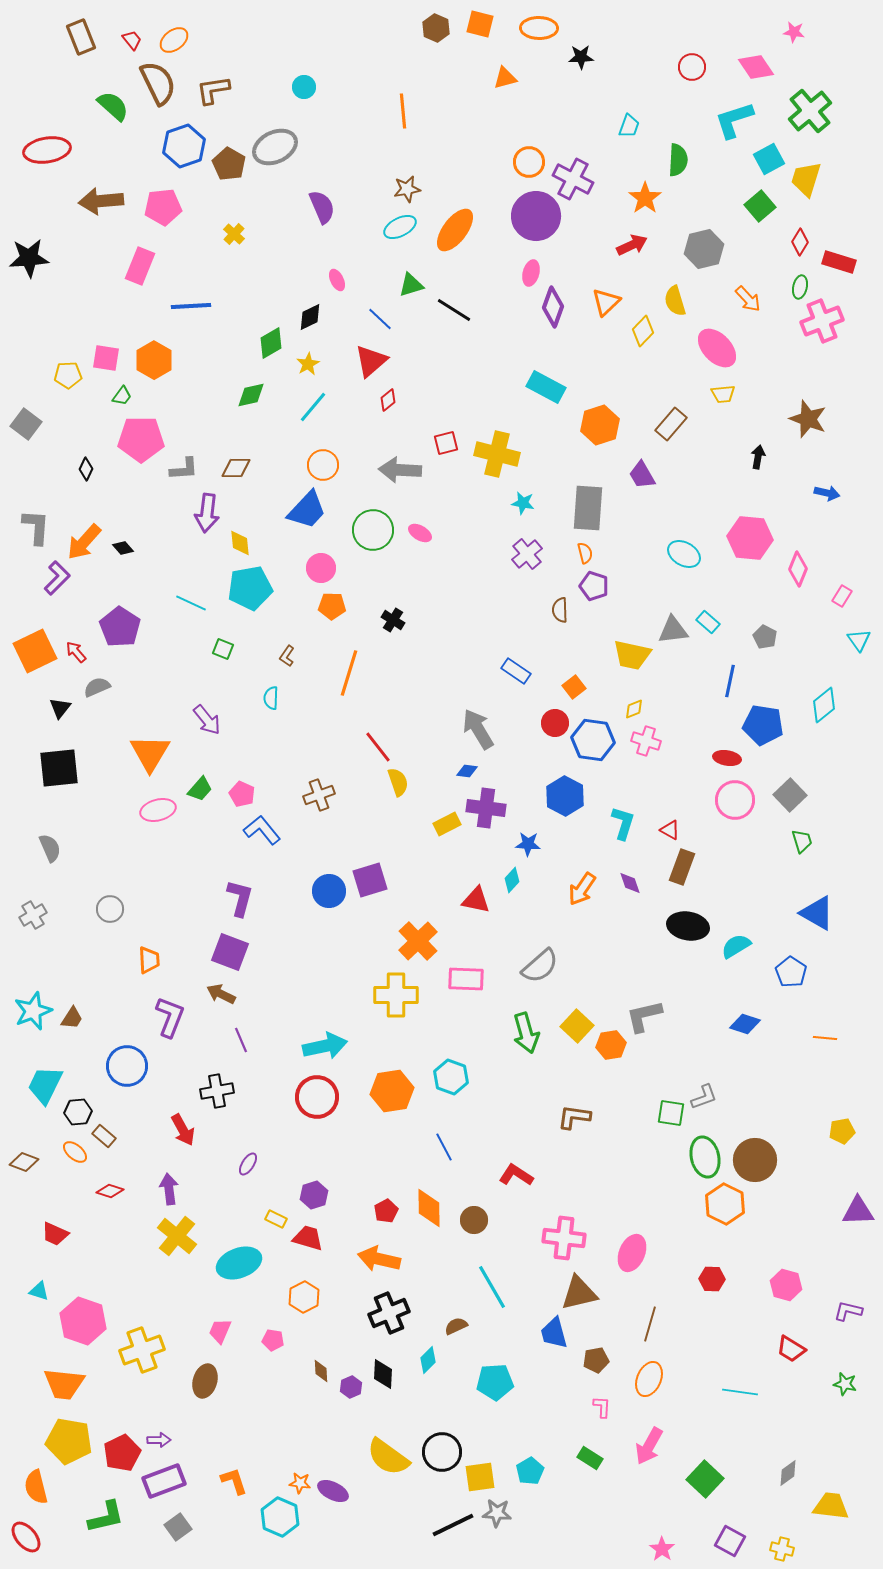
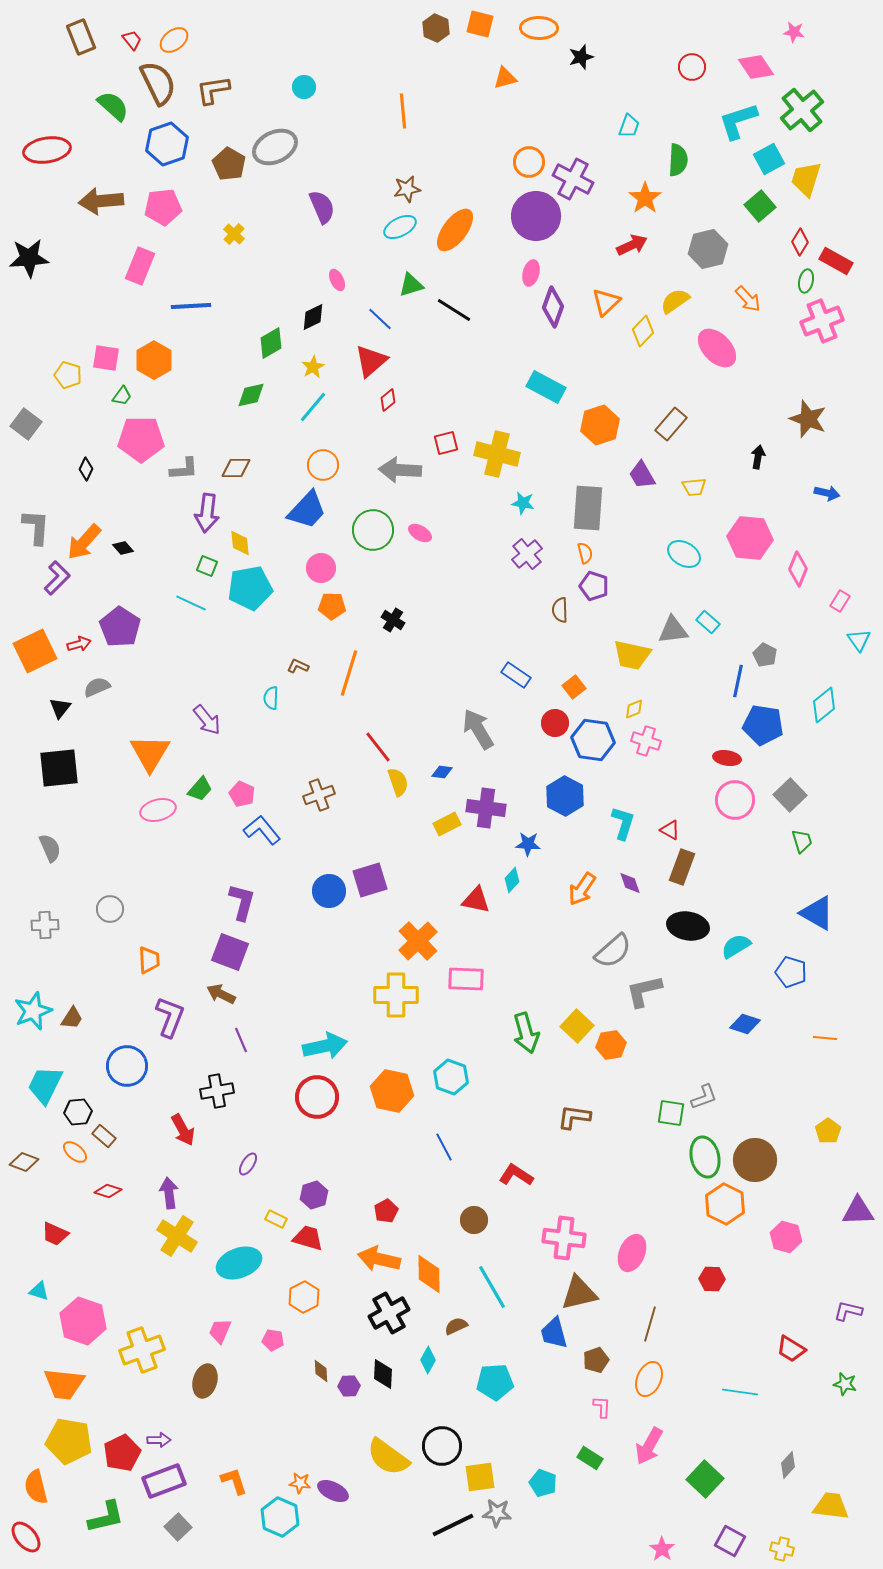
black star at (581, 57): rotated 15 degrees counterclockwise
green cross at (810, 111): moved 8 px left, 1 px up
cyan L-shape at (734, 120): moved 4 px right, 1 px down
blue hexagon at (184, 146): moved 17 px left, 2 px up
gray hexagon at (704, 249): moved 4 px right
red rectangle at (839, 262): moved 3 px left, 1 px up; rotated 12 degrees clockwise
green ellipse at (800, 287): moved 6 px right, 6 px up
yellow semicircle at (675, 301): rotated 72 degrees clockwise
black diamond at (310, 317): moved 3 px right
yellow star at (308, 364): moved 5 px right, 3 px down
yellow pentagon at (68, 375): rotated 20 degrees clockwise
yellow trapezoid at (723, 394): moved 29 px left, 93 px down
pink rectangle at (842, 596): moved 2 px left, 5 px down
gray pentagon at (765, 637): moved 18 px down
green square at (223, 649): moved 16 px left, 83 px up
red arrow at (76, 652): moved 3 px right, 8 px up; rotated 115 degrees clockwise
brown L-shape at (287, 656): moved 11 px right, 10 px down; rotated 80 degrees clockwise
blue rectangle at (516, 671): moved 4 px down
blue line at (730, 681): moved 8 px right
blue diamond at (467, 771): moved 25 px left, 1 px down
purple L-shape at (240, 898): moved 2 px right, 4 px down
gray cross at (33, 915): moved 12 px right, 10 px down; rotated 28 degrees clockwise
gray semicircle at (540, 966): moved 73 px right, 15 px up
blue pentagon at (791, 972): rotated 16 degrees counterclockwise
gray L-shape at (644, 1016): moved 25 px up
orange hexagon at (392, 1091): rotated 21 degrees clockwise
yellow pentagon at (842, 1131): moved 14 px left; rotated 25 degrees counterclockwise
purple arrow at (169, 1189): moved 4 px down
red diamond at (110, 1191): moved 2 px left
orange diamond at (429, 1208): moved 66 px down
yellow cross at (177, 1236): rotated 6 degrees counterclockwise
pink hexagon at (786, 1285): moved 48 px up
black cross at (389, 1313): rotated 6 degrees counterclockwise
cyan diamond at (428, 1360): rotated 16 degrees counterclockwise
brown pentagon at (596, 1360): rotated 10 degrees counterclockwise
purple hexagon at (351, 1387): moved 2 px left, 1 px up; rotated 20 degrees clockwise
black circle at (442, 1452): moved 6 px up
cyan pentagon at (530, 1471): moved 13 px right, 12 px down; rotated 20 degrees counterclockwise
gray diamond at (788, 1473): moved 8 px up; rotated 12 degrees counterclockwise
gray square at (178, 1527): rotated 8 degrees counterclockwise
